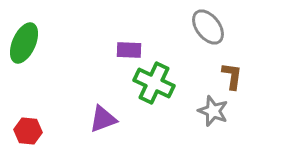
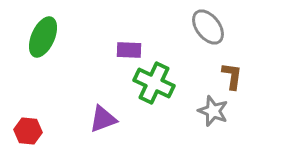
green ellipse: moved 19 px right, 6 px up
